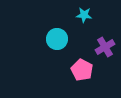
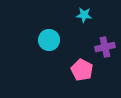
cyan circle: moved 8 px left, 1 px down
purple cross: rotated 18 degrees clockwise
